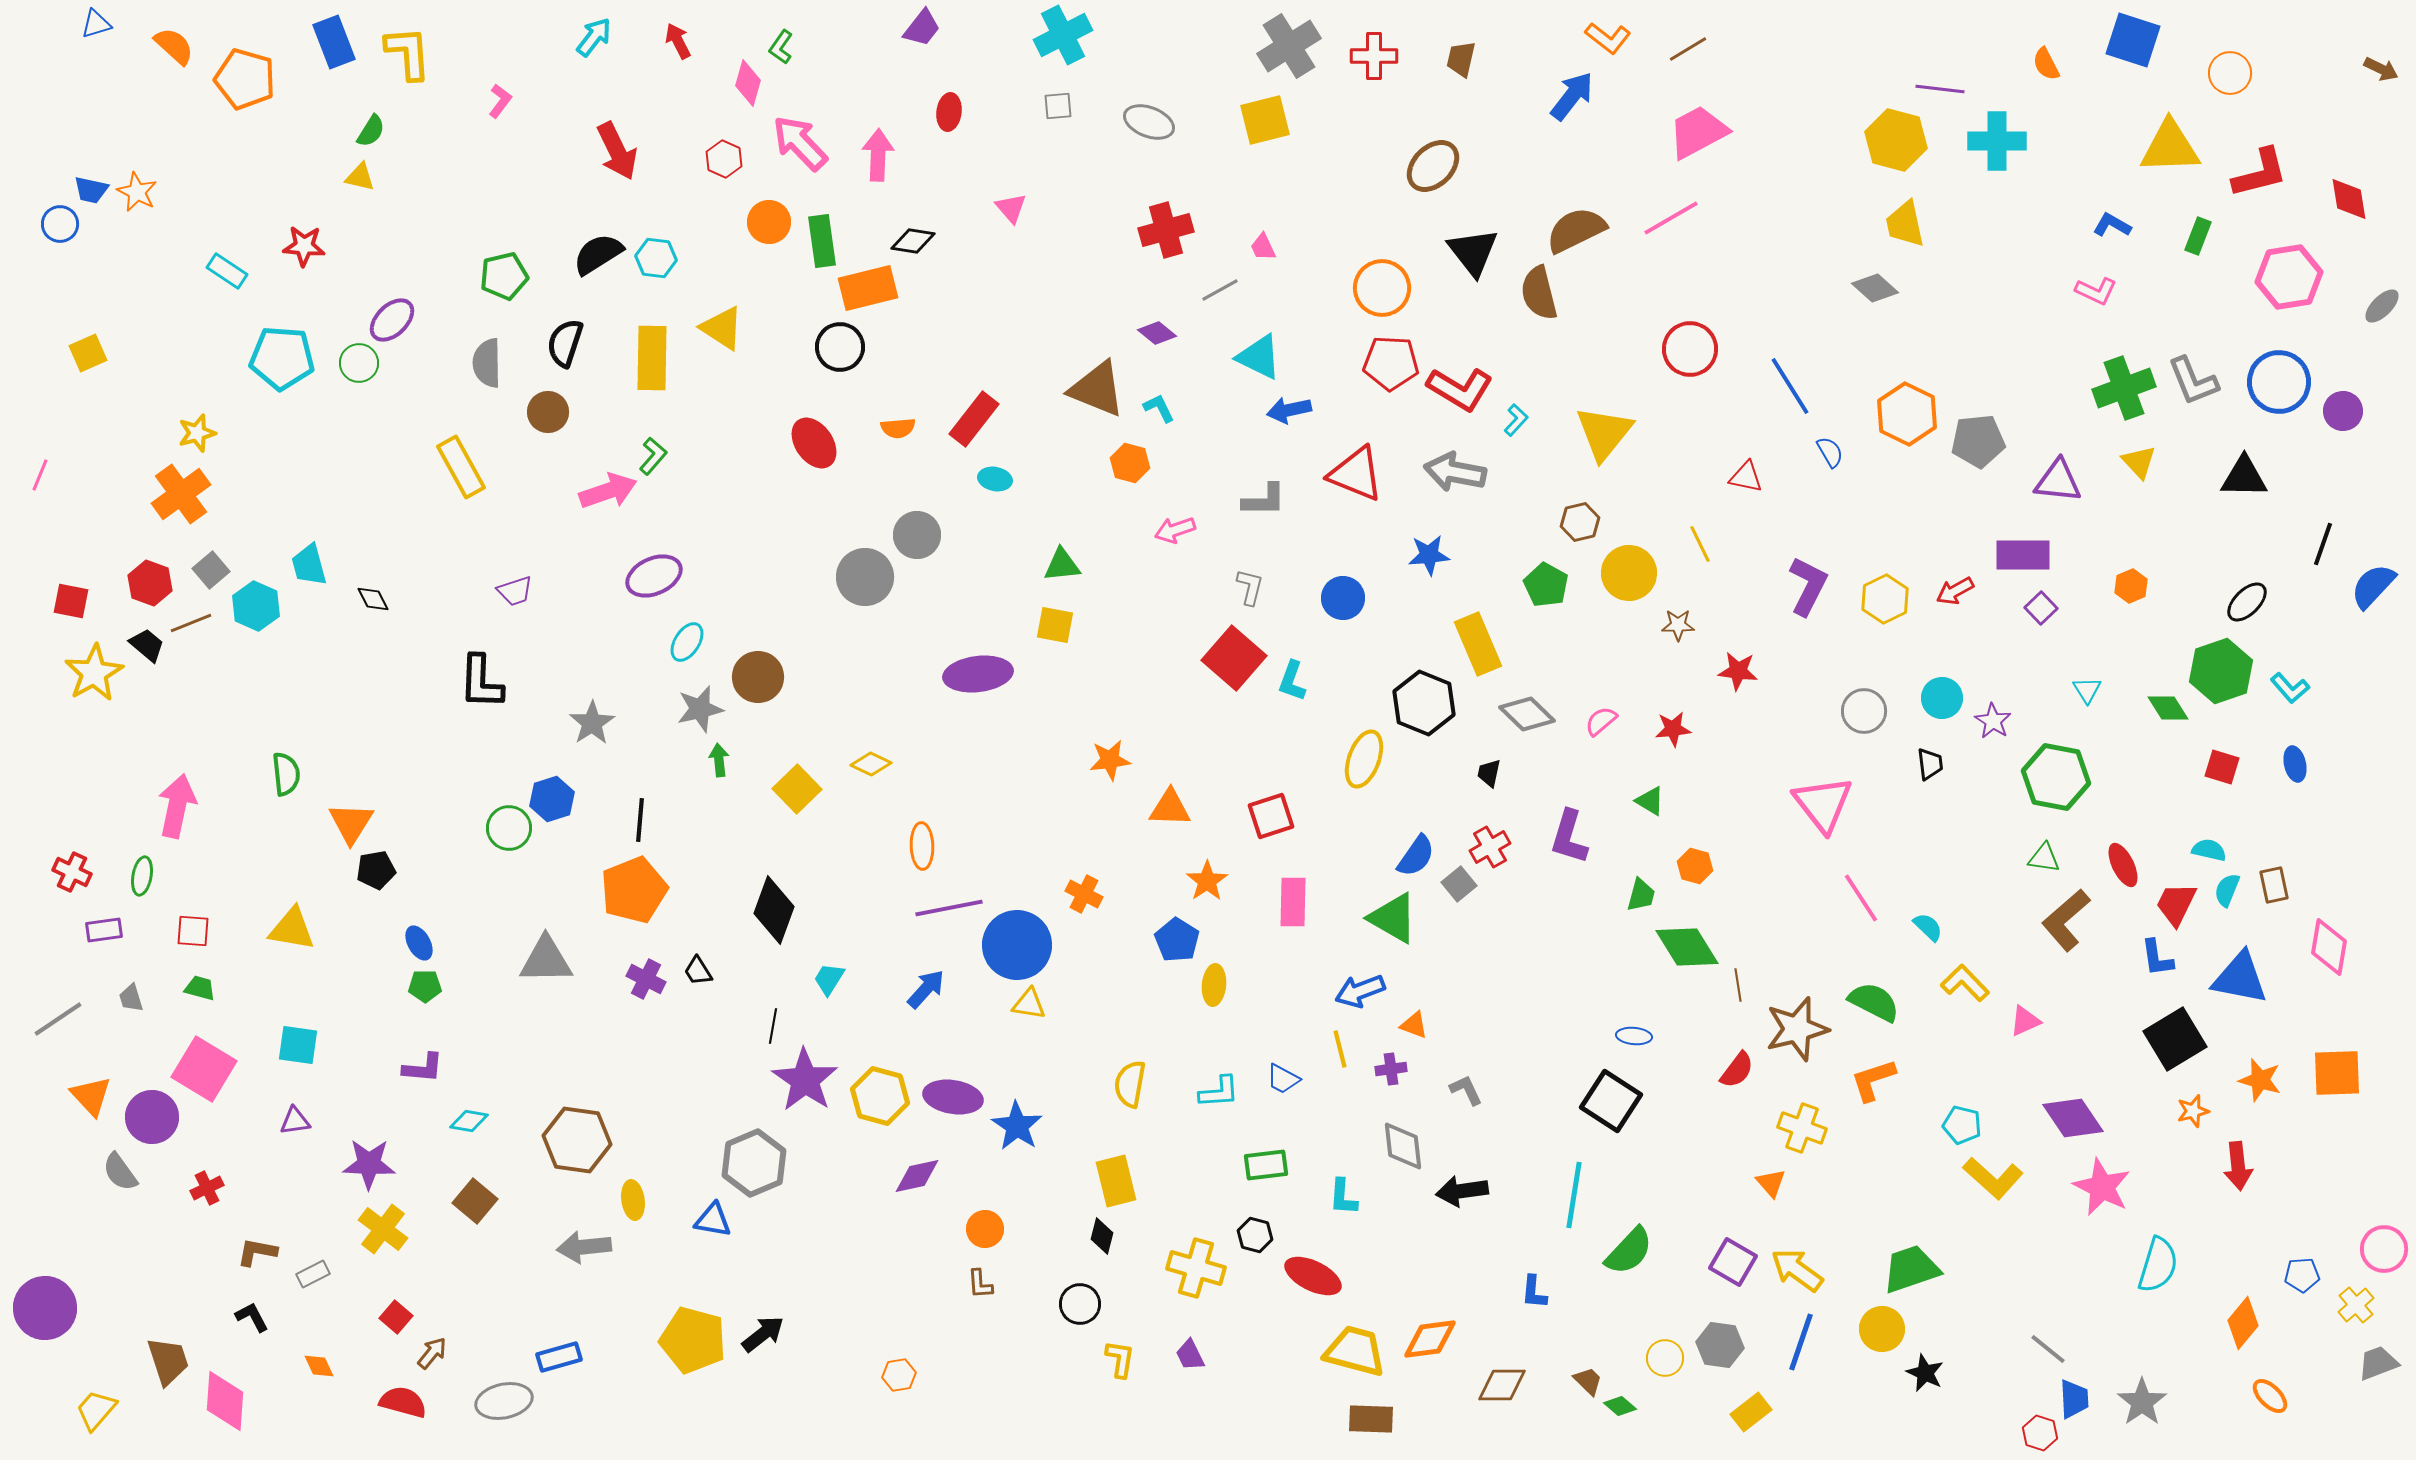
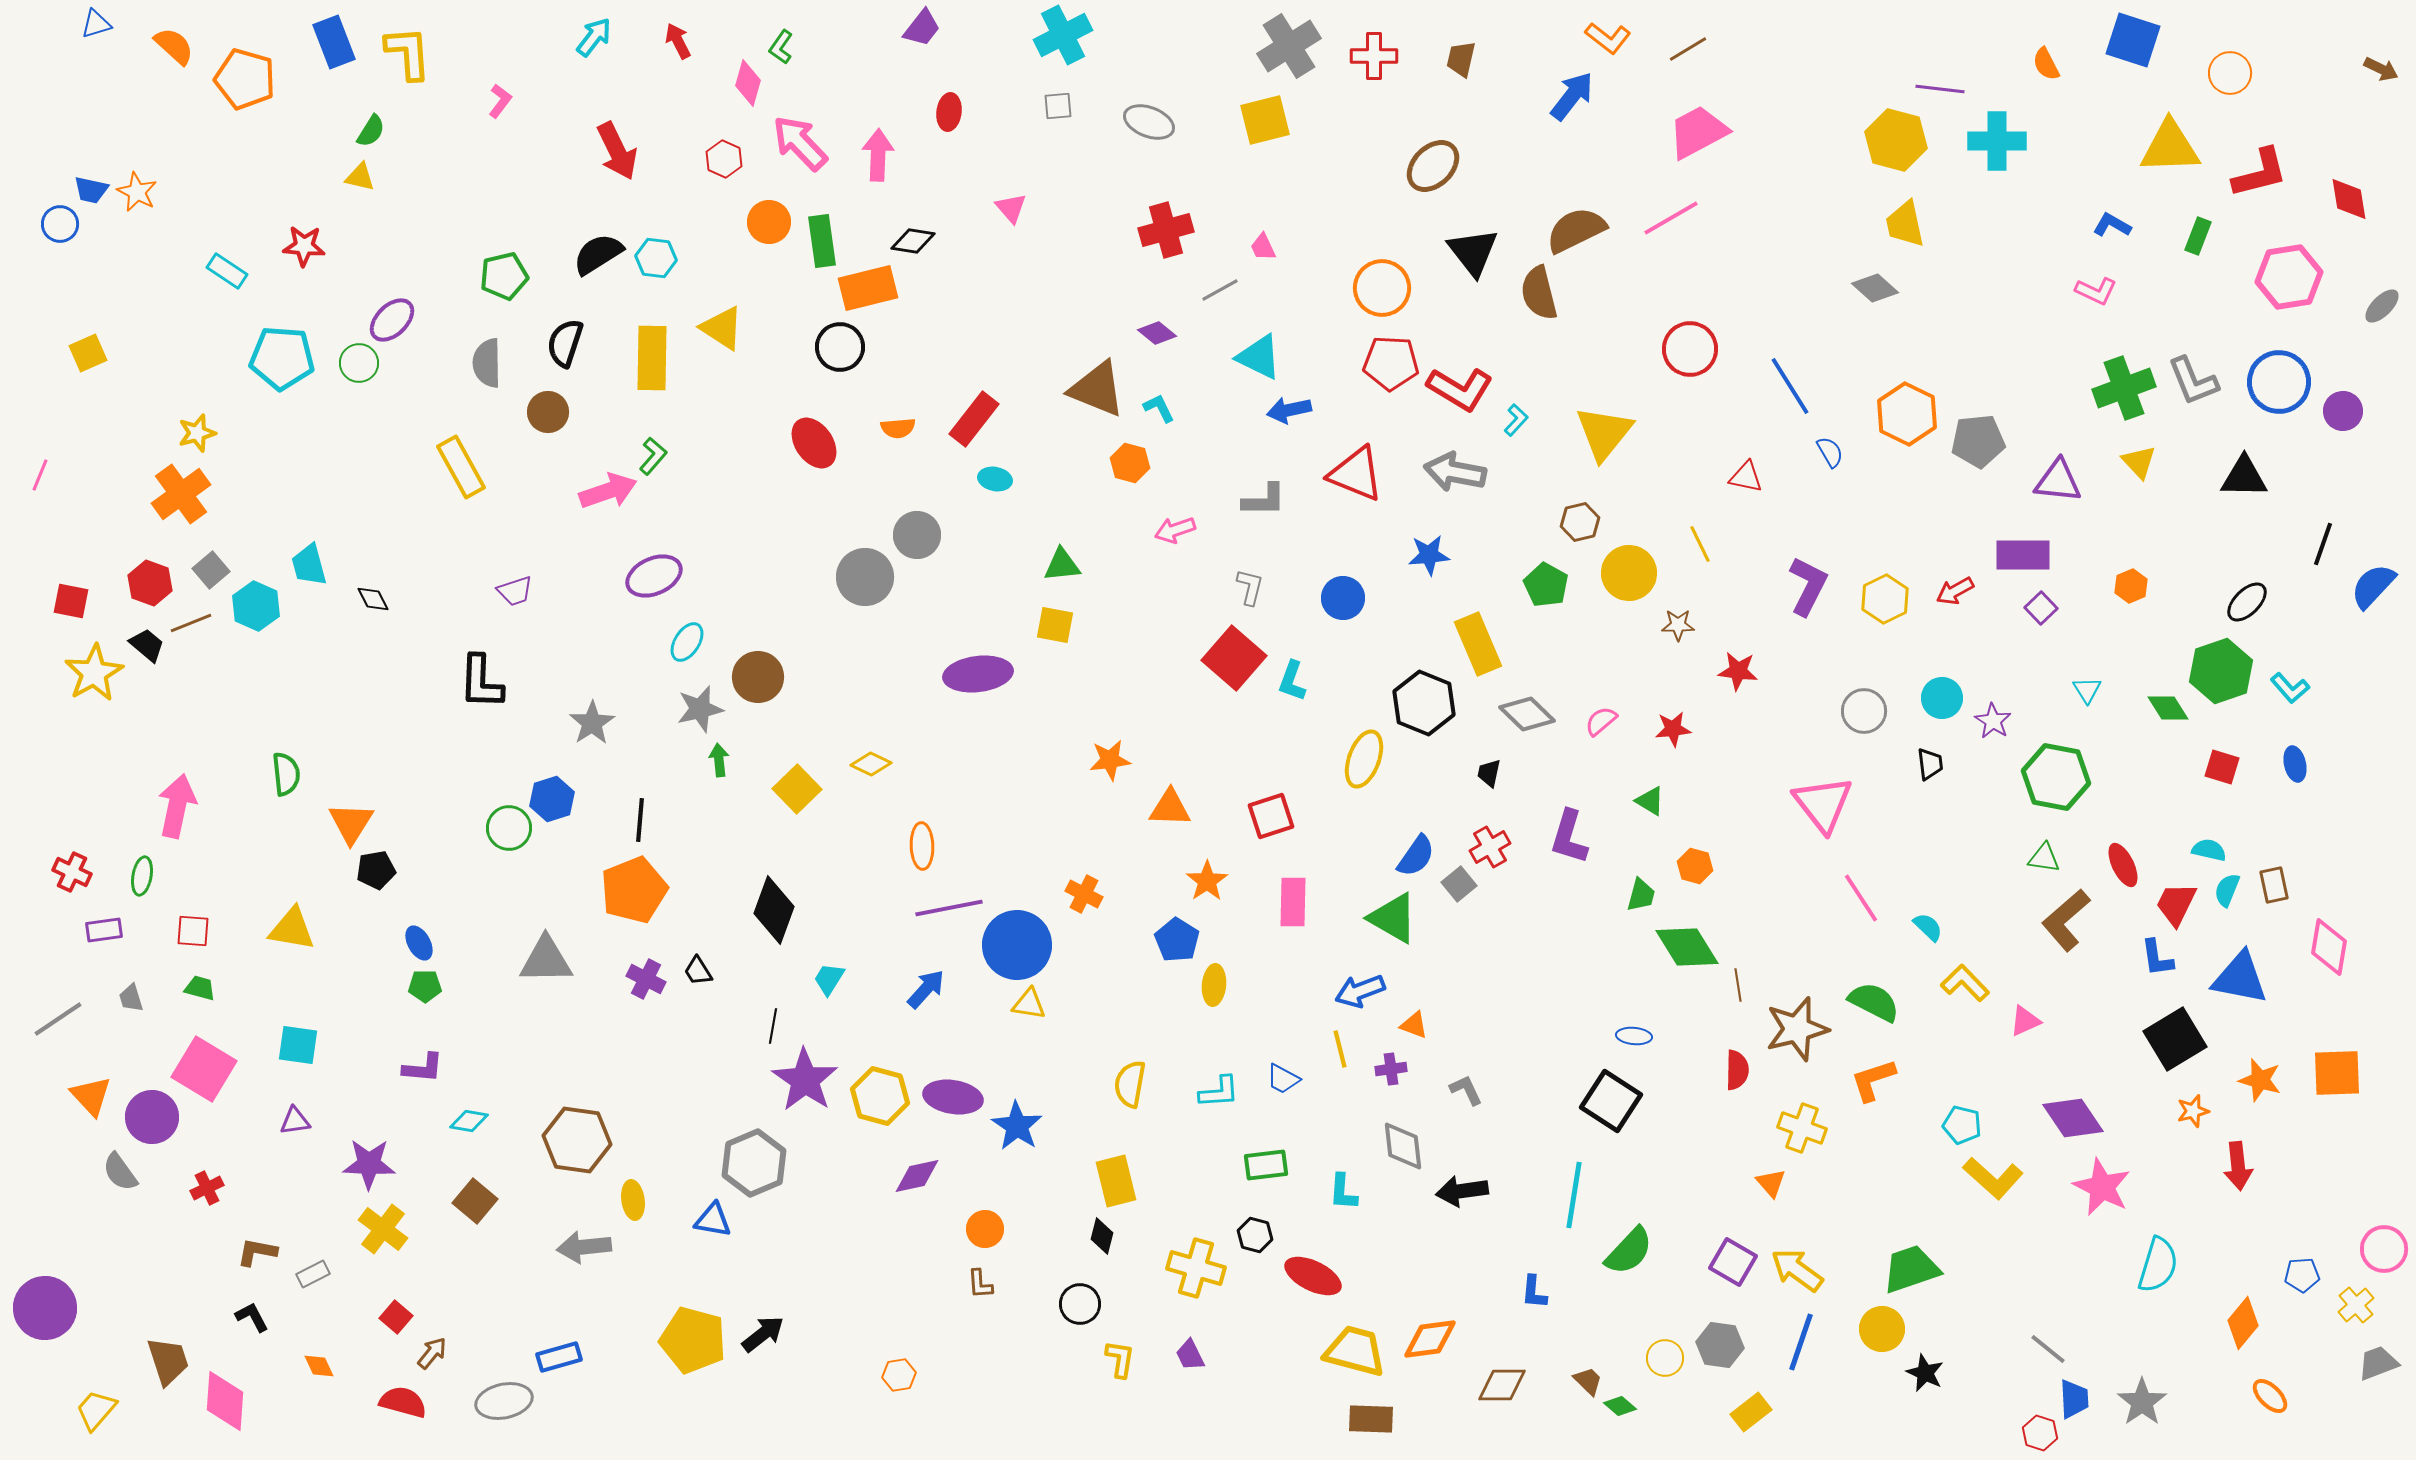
red semicircle at (1737, 1070): rotated 36 degrees counterclockwise
cyan L-shape at (1343, 1197): moved 5 px up
